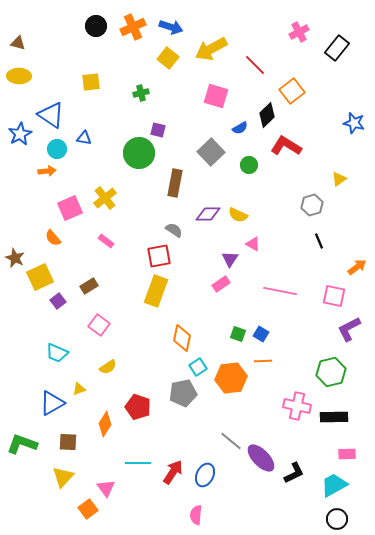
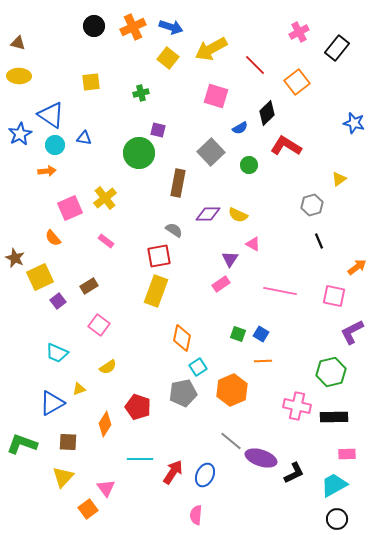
black circle at (96, 26): moved 2 px left
orange square at (292, 91): moved 5 px right, 9 px up
black diamond at (267, 115): moved 2 px up
cyan circle at (57, 149): moved 2 px left, 4 px up
brown rectangle at (175, 183): moved 3 px right
purple L-shape at (349, 329): moved 3 px right, 3 px down
orange hexagon at (231, 378): moved 1 px right, 12 px down; rotated 16 degrees counterclockwise
purple ellipse at (261, 458): rotated 28 degrees counterclockwise
cyan line at (138, 463): moved 2 px right, 4 px up
